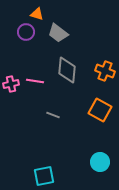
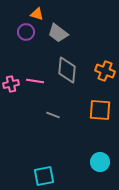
orange square: rotated 25 degrees counterclockwise
